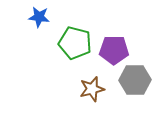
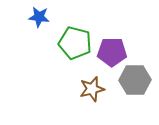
purple pentagon: moved 2 px left, 2 px down
